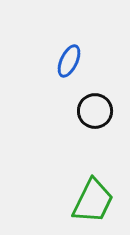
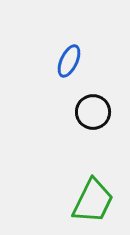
black circle: moved 2 px left, 1 px down
